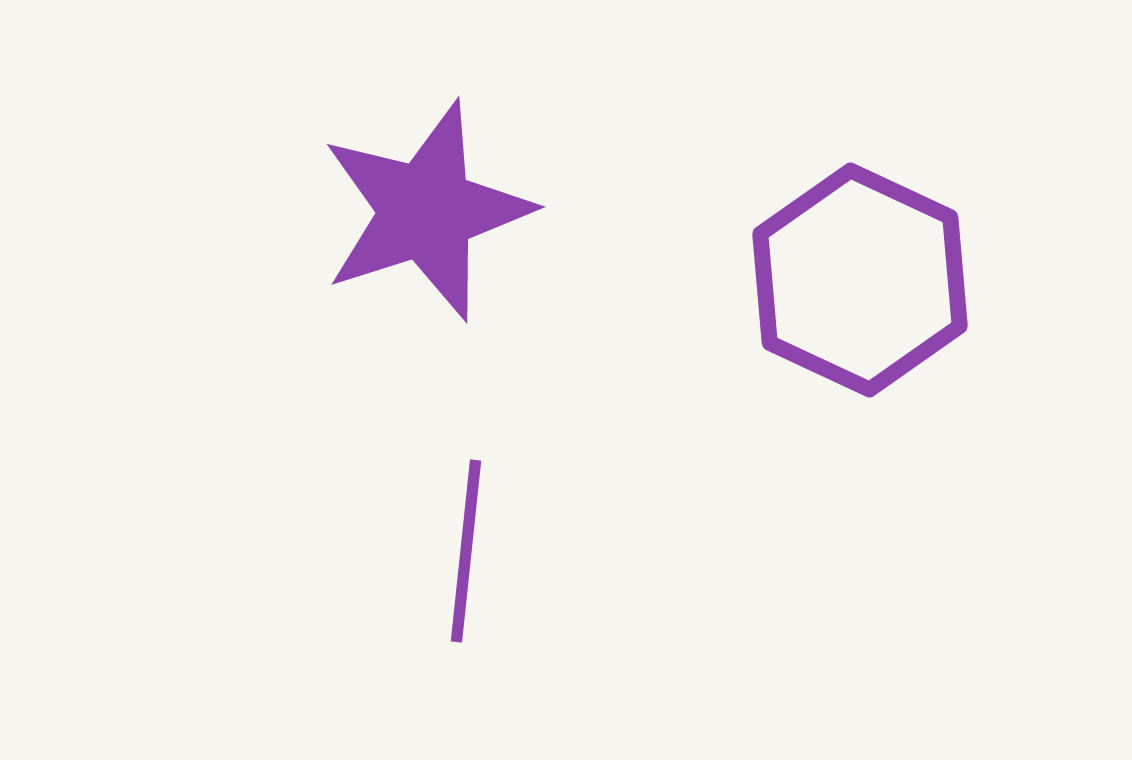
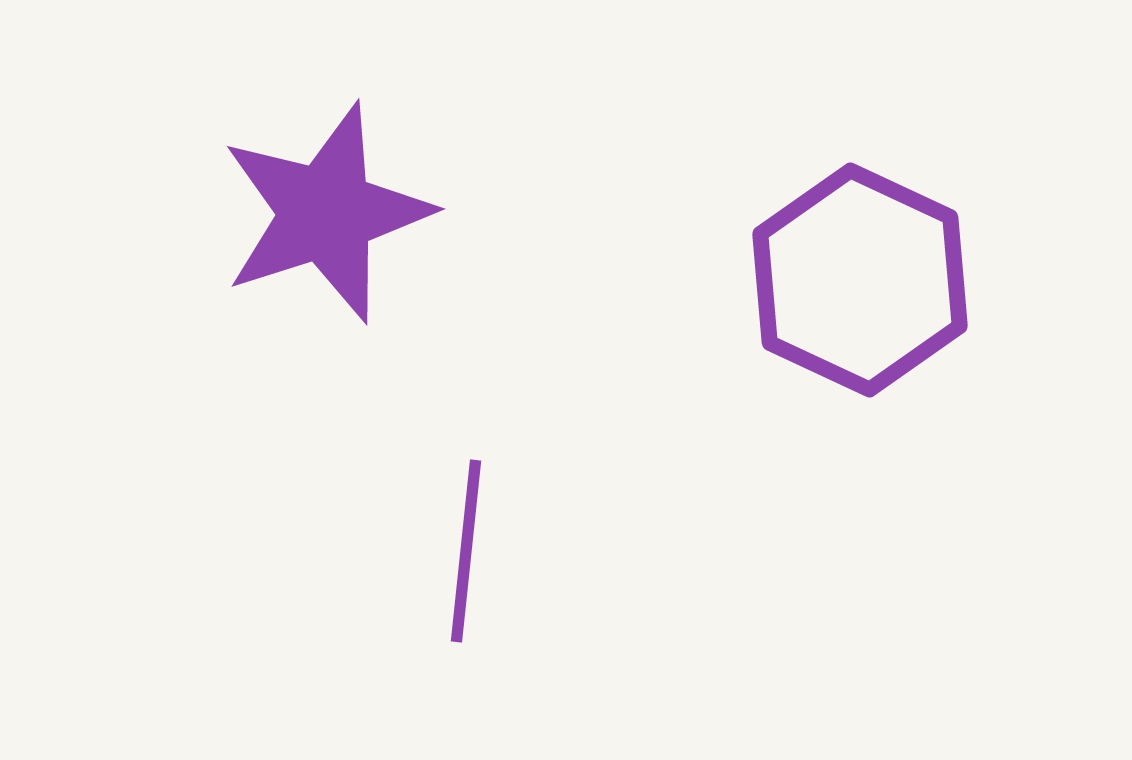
purple star: moved 100 px left, 2 px down
